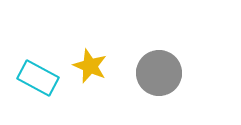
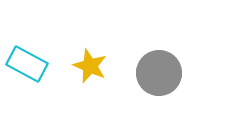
cyan rectangle: moved 11 px left, 14 px up
